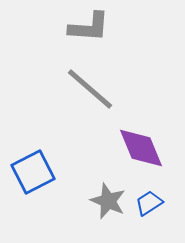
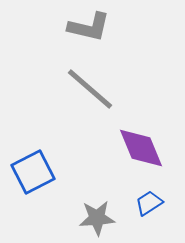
gray L-shape: rotated 9 degrees clockwise
gray star: moved 11 px left, 17 px down; rotated 27 degrees counterclockwise
